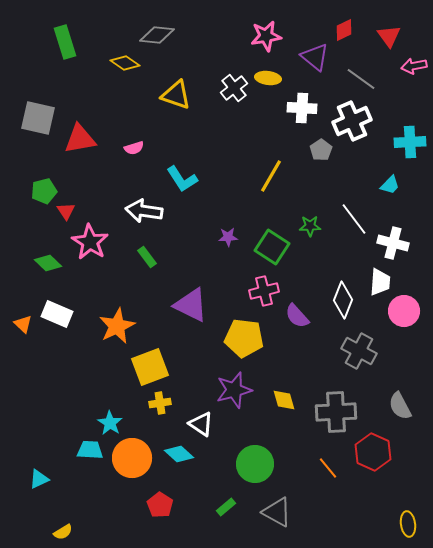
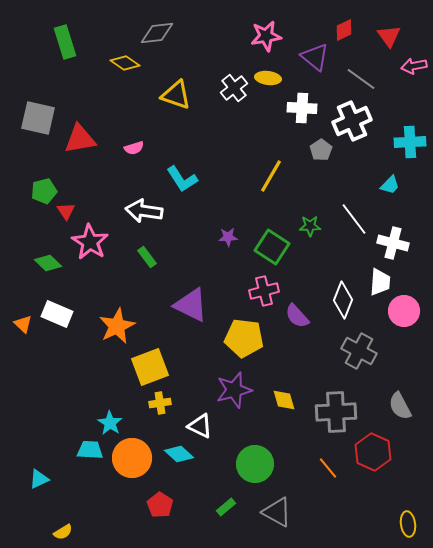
gray diamond at (157, 35): moved 2 px up; rotated 12 degrees counterclockwise
white triangle at (201, 424): moved 1 px left, 2 px down; rotated 8 degrees counterclockwise
